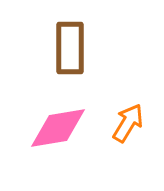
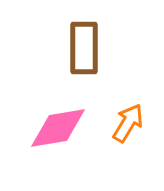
brown rectangle: moved 14 px right
